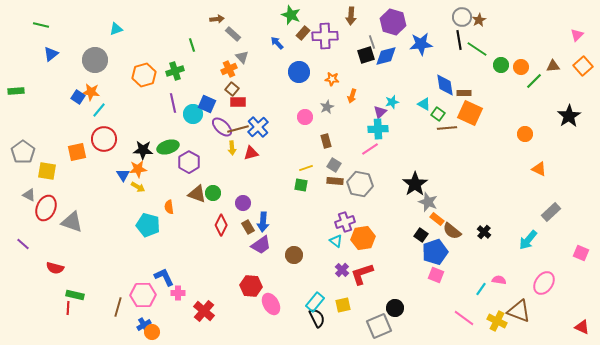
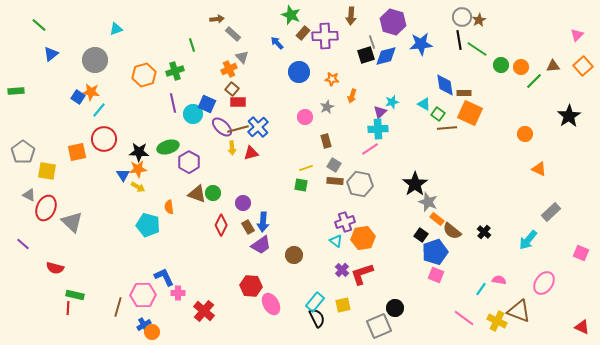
green line at (41, 25): moved 2 px left; rotated 28 degrees clockwise
black star at (143, 150): moved 4 px left, 2 px down
gray triangle at (72, 222): rotated 25 degrees clockwise
